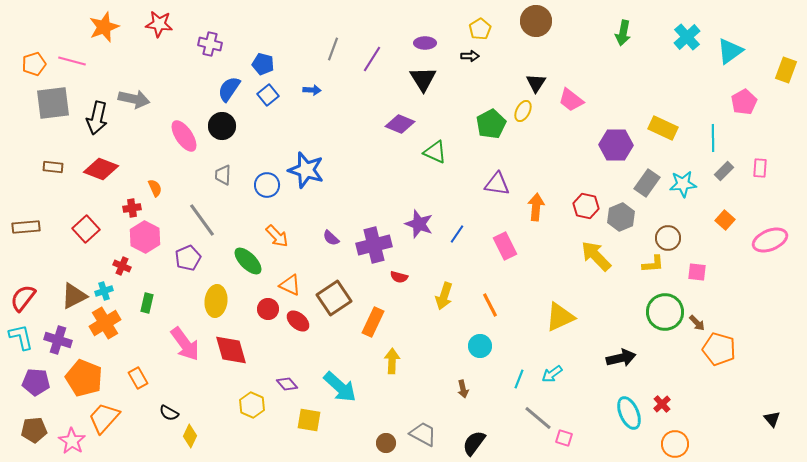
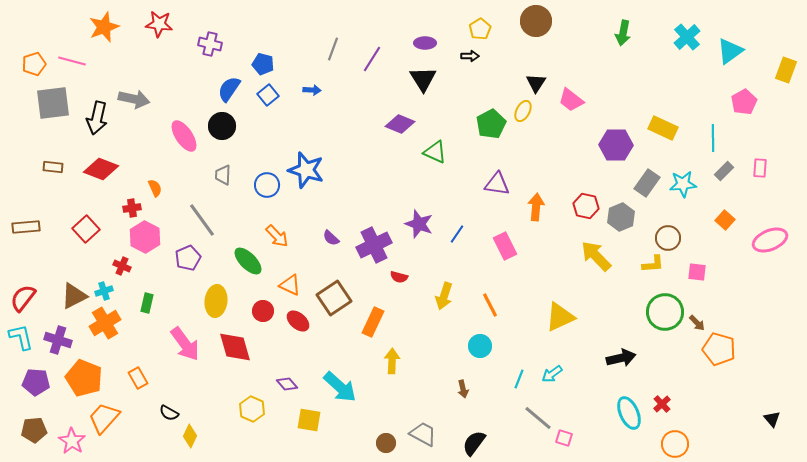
purple cross at (374, 245): rotated 12 degrees counterclockwise
red circle at (268, 309): moved 5 px left, 2 px down
red diamond at (231, 350): moved 4 px right, 3 px up
yellow hexagon at (252, 405): moved 4 px down
